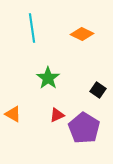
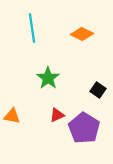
orange triangle: moved 1 px left, 2 px down; rotated 18 degrees counterclockwise
